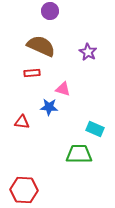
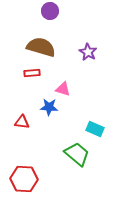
brown semicircle: moved 1 px down; rotated 8 degrees counterclockwise
green trapezoid: moved 2 px left; rotated 40 degrees clockwise
red hexagon: moved 11 px up
